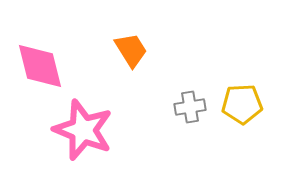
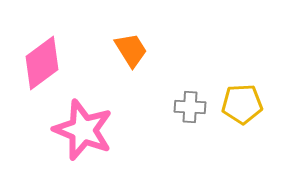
pink diamond: moved 2 px right, 3 px up; rotated 68 degrees clockwise
gray cross: rotated 12 degrees clockwise
